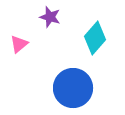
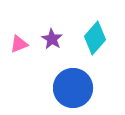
purple star: moved 2 px right, 22 px down; rotated 15 degrees clockwise
pink triangle: rotated 18 degrees clockwise
